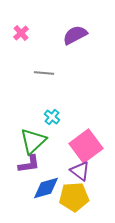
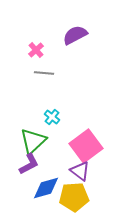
pink cross: moved 15 px right, 17 px down
purple L-shape: rotated 20 degrees counterclockwise
